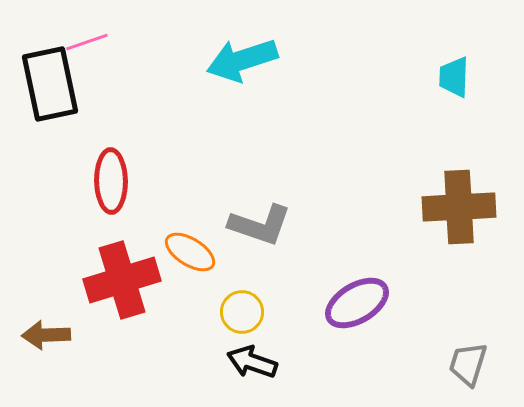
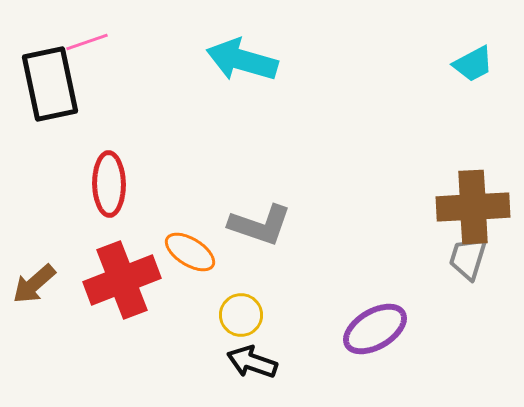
cyan arrow: rotated 34 degrees clockwise
cyan trapezoid: moved 19 px right, 13 px up; rotated 120 degrees counterclockwise
red ellipse: moved 2 px left, 3 px down
brown cross: moved 14 px right
red cross: rotated 4 degrees counterclockwise
purple ellipse: moved 18 px right, 26 px down
yellow circle: moved 1 px left, 3 px down
brown arrow: moved 12 px left, 51 px up; rotated 39 degrees counterclockwise
gray trapezoid: moved 106 px up
